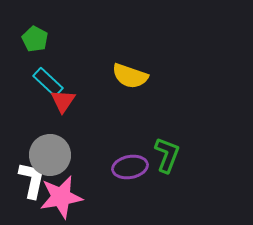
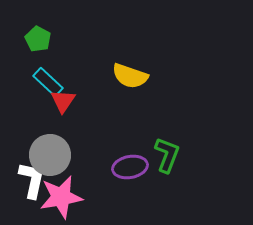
green pentagon: moved 3 px right
